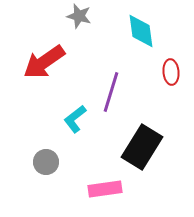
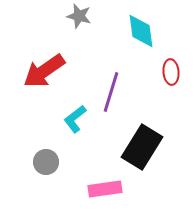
red arrow: moved 9 px down
